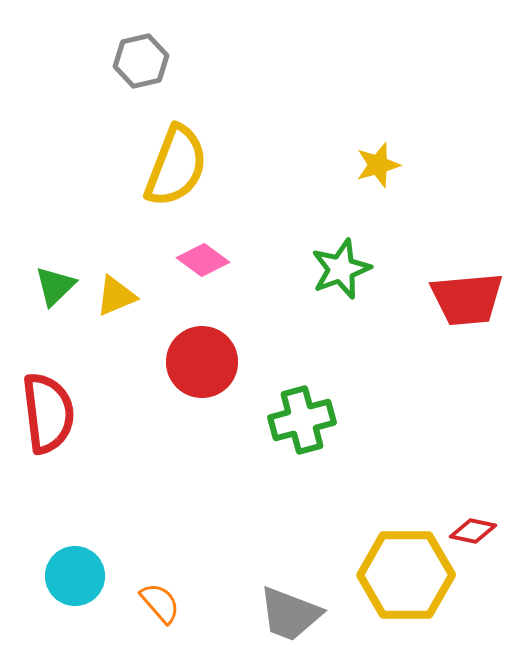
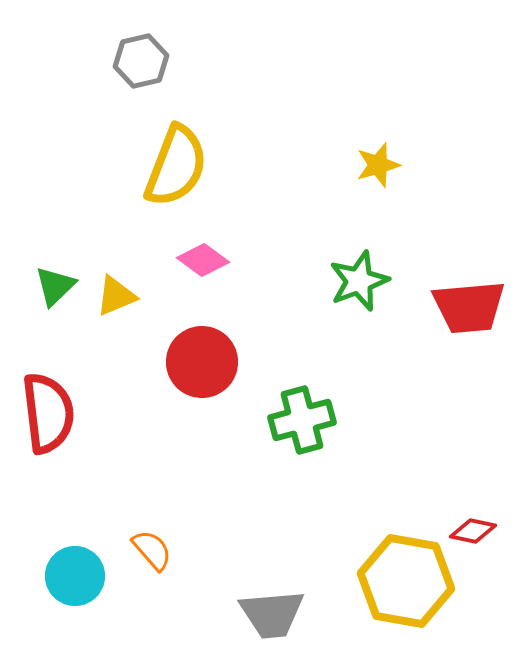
green star: moved 18 px right, 12 px down
red trapezoid: moved 2 px right, 8 px down
yellow hexagon: moved 6 px down; rotated 10 degrees clockwise
orange semicircle: moved 8 px left, 53 px up
gray trapezoid: moved 18 px left; rotated 26 degrees counterclockwise
